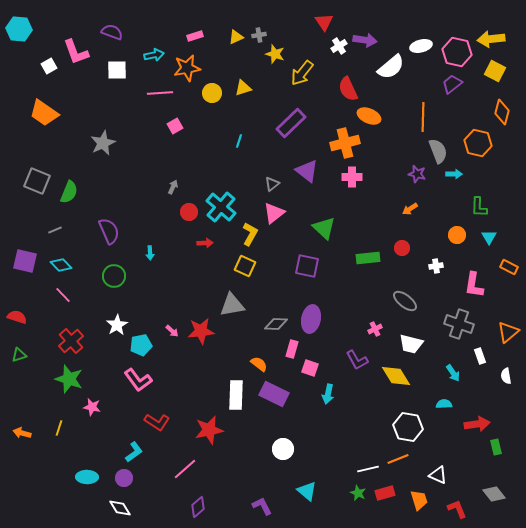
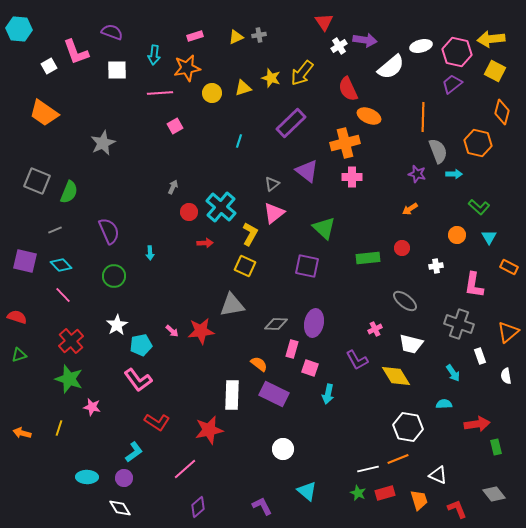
yellow star at (275, 54): moved 4 px left, 24 px down
cyan arrow at (154, 55): rotated 108 degrees clockwise
green L-shape at (479, 207): rotated 50 degrees counterclockwise
purple ellipse at (311, 319): moved 3 px right, 4 px down
white rectangle at (236, 395): moved 4 px left
